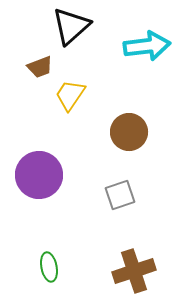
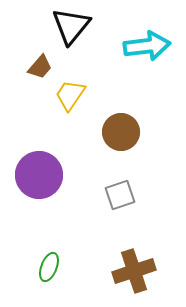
black triangle: rotated 9 degrees counterclockwise
brown trapezoid: rotated 28 degrees counterclockwise
brown circle: moved 8 px left
green ellipse: rotated 32 degrees clockwise
